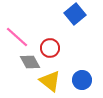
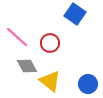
blue square: rotated 15 degrees counterclockwise
red circle: moved 5 px up
gray diamond: moved 3 px left, 4 px down
blue circle: moved 6 px right, 4 px down
